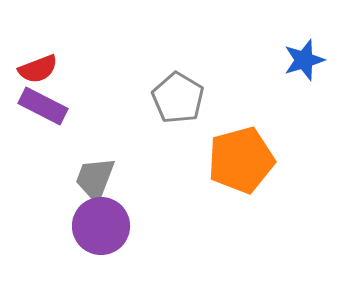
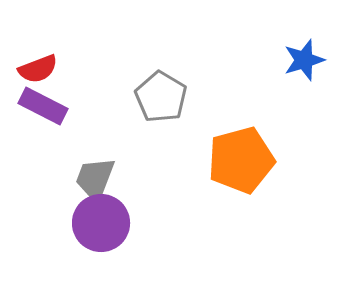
gray pentagon: moved 17 px left, 1 px up
purple circle: moved 3 px up
